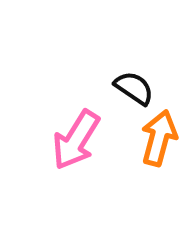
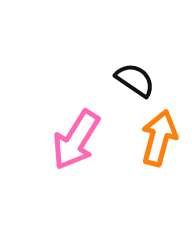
black semicircle: moved 1 px right, 8 px up
